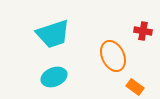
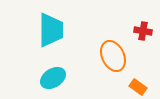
cyan trapezoid: moved 2 px left, 4 px up; rotated 72 degrees counterclockwise
cyan ellipse: moved 1 px left, 1 px down; rotated 10 degrees counterclockwise
orange rectangle: moved 3 px right
